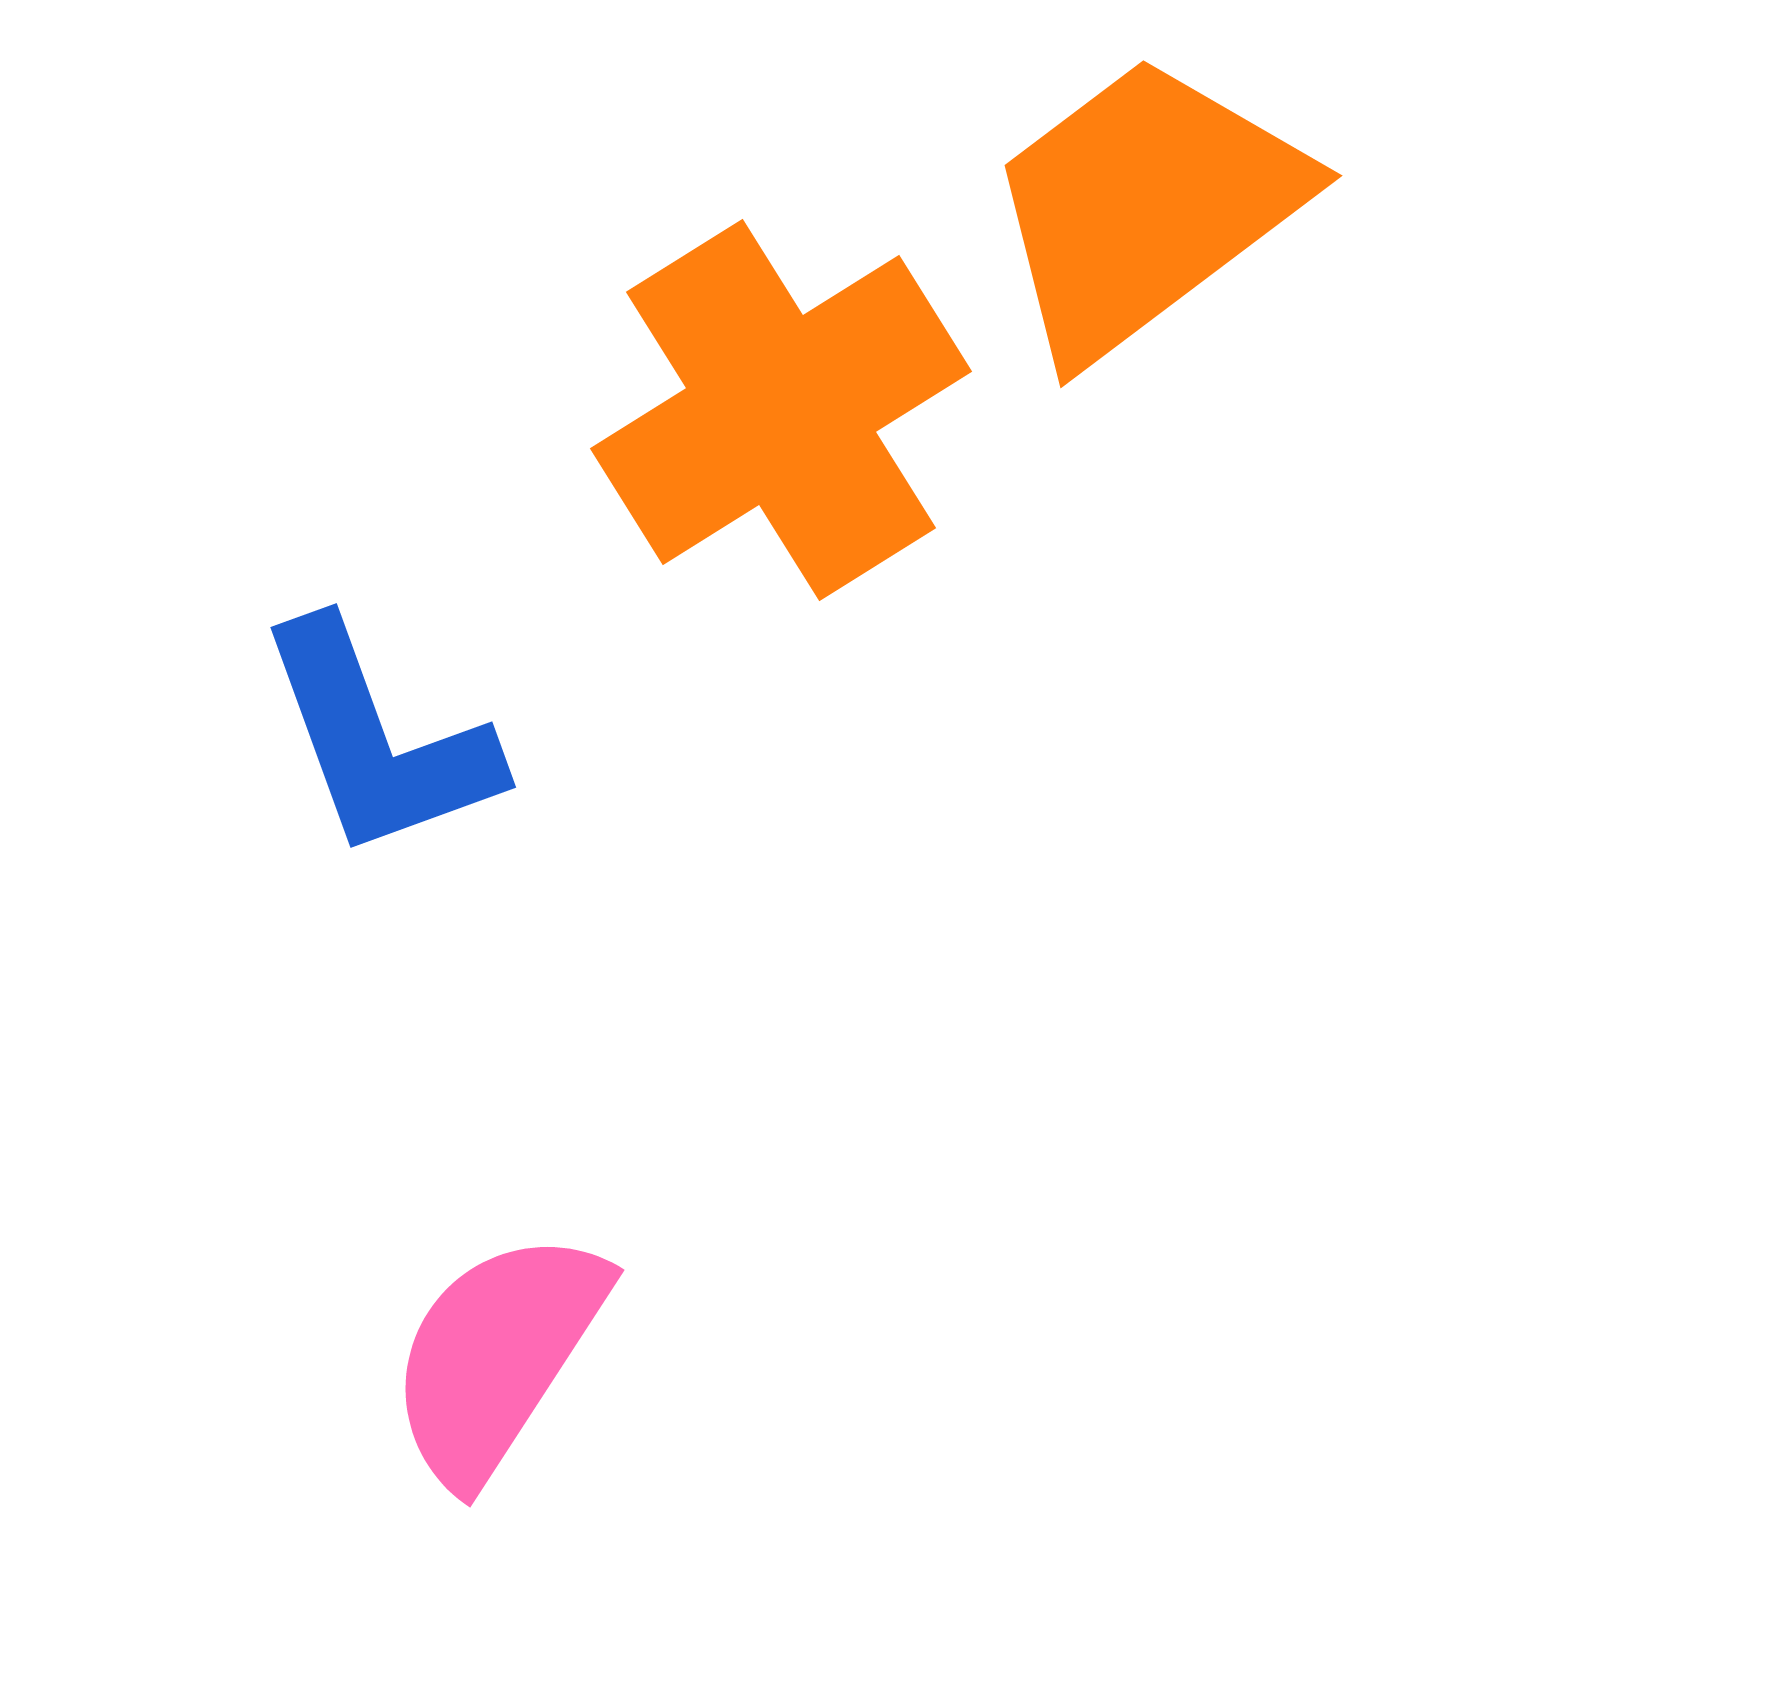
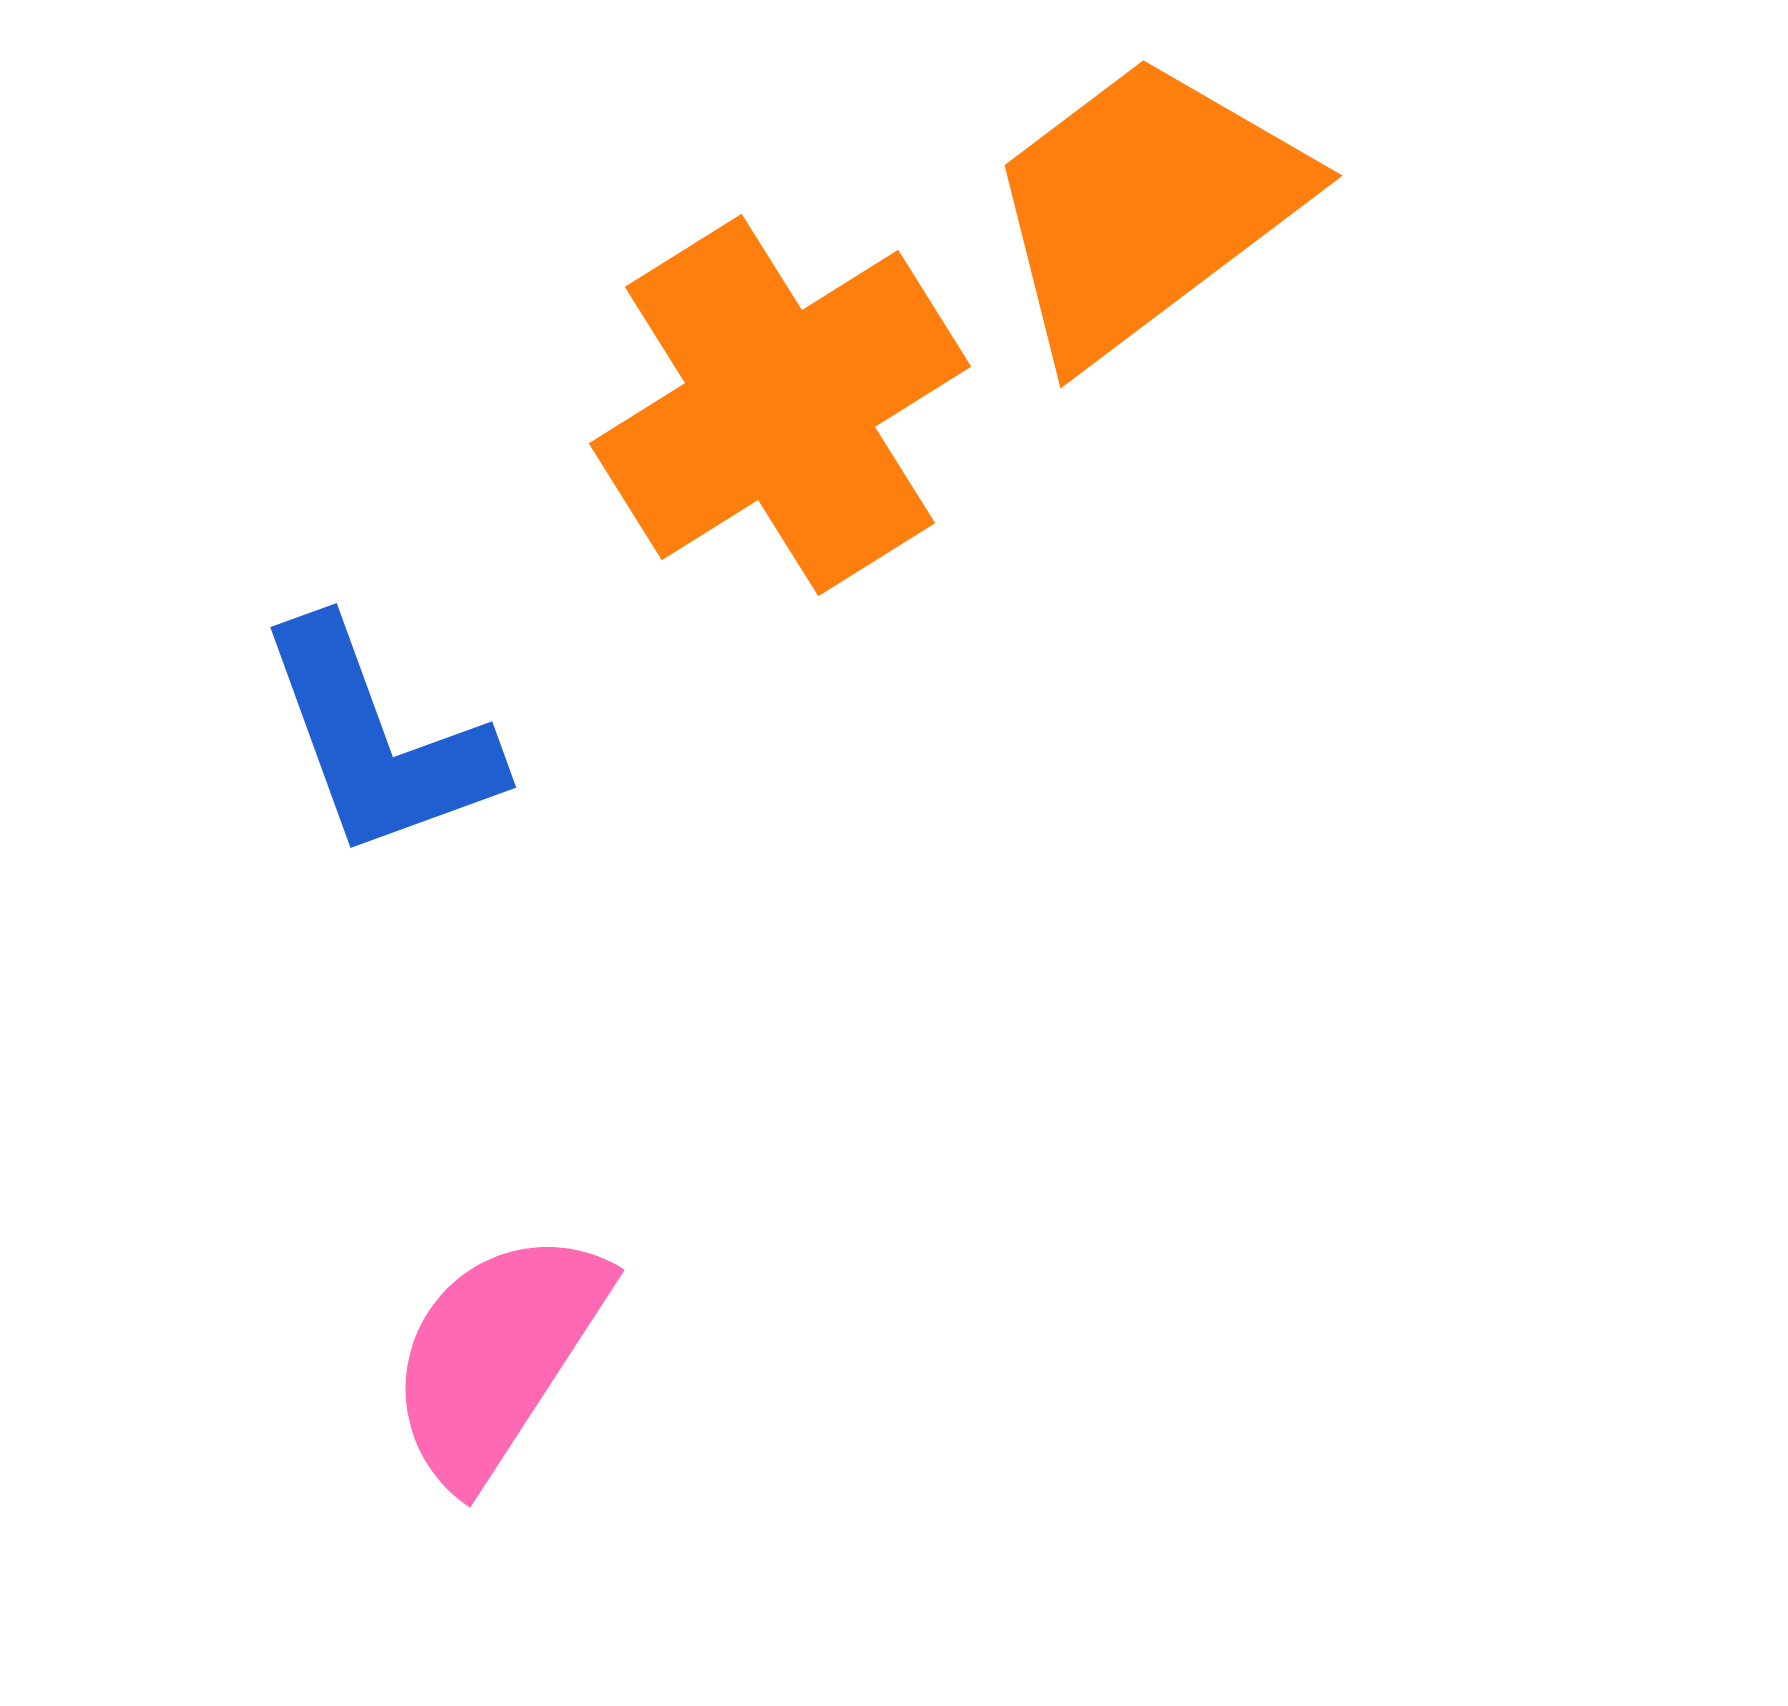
orange cross: moved 1 px left, 5 px up
